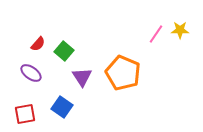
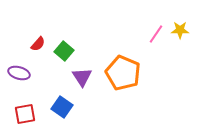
purple ellipse: moved 12 px left; rotated 20 degrees counterclockwise
